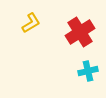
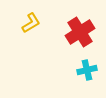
cyan cross: moved 1 px left, 1 px up
